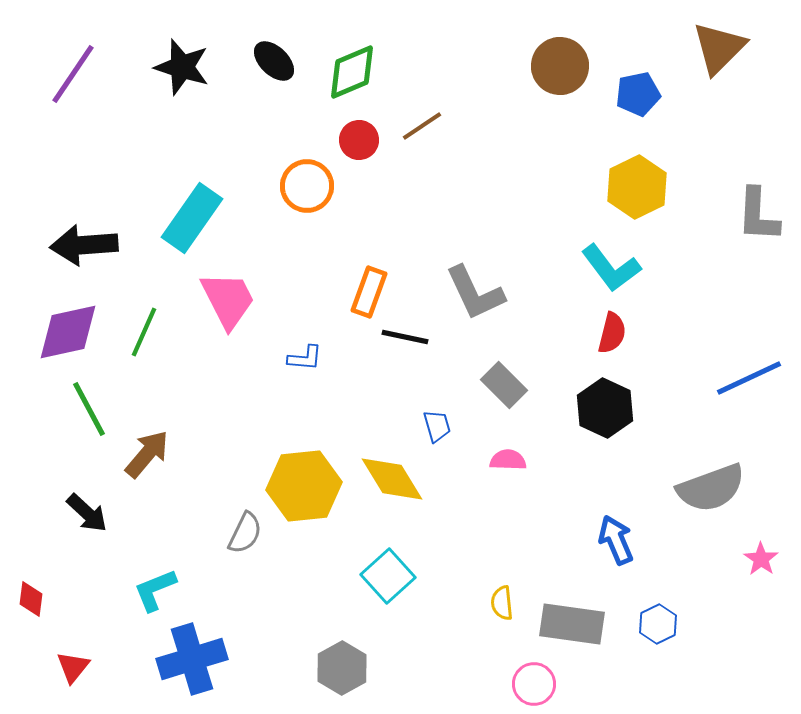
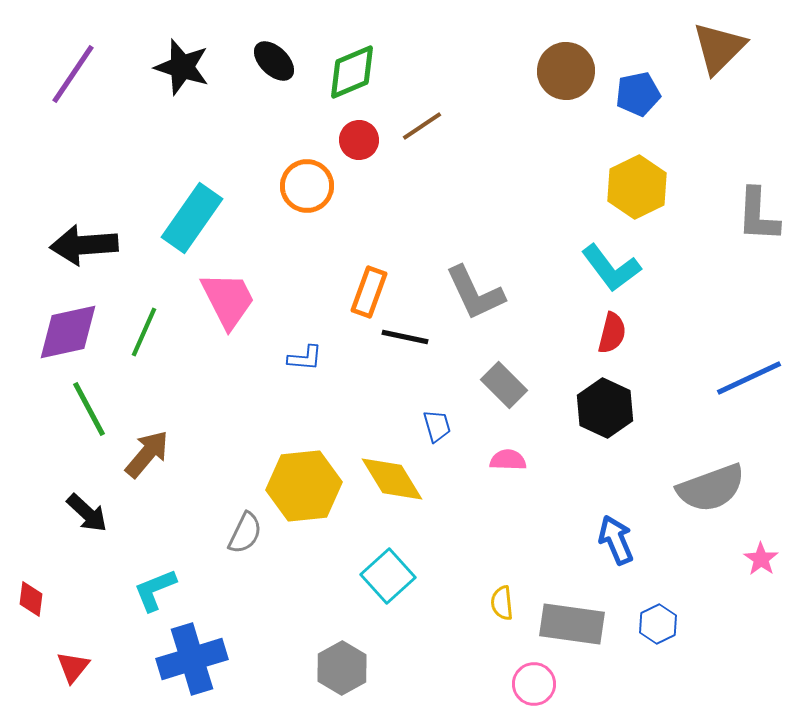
brown circle at (560, 66): moved 6 px right, 5 px down
